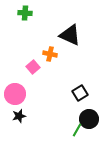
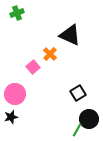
green cross: moved 8 px left; rotated 24 degrees counterclockwise
orange cross: rotated 32 degrees clockwise
black square: moved 2 px left
black star: moved 8 px left, 1 px down
